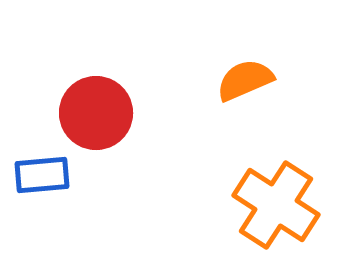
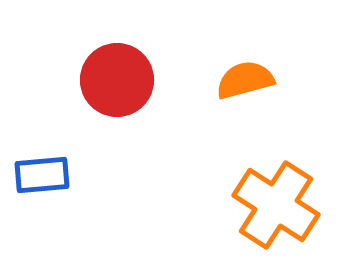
orange semicircle: rotated 8 degrees clockwise
red circle: moved 21 px right, 33 px up
